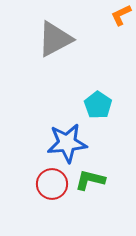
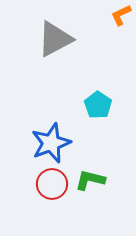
blue star: moved 16 px left; rotated 15 degrees counterclockwise
